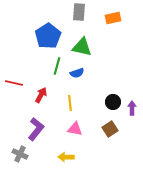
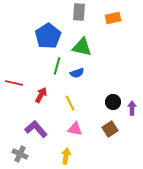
yellow line: rotated 21 degrees counterclockwise
purple L-shape: rotated 80 degrees counterclockwise
yellow arrow: moved 1 px up; rotated 98 degrees clockwise
